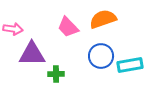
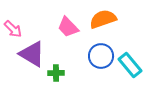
pink arrow: rotated 36 degrees clockwise
purple triangle: rotated 32 degrees clockwise
cyan rectangle: rotated 60 degrees clockwise
green cross: moved 1 px up
